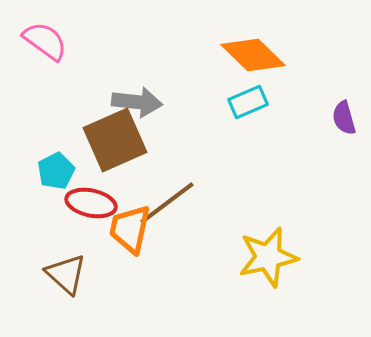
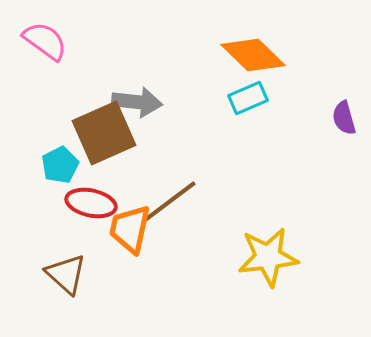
cyan rectangle: moved 4 px up
brown square: moved 11 px left, 7 px up
cyan pentagon: moved 4 px right, 6 px up
brown line: moved 2 px right, 1 px up
yellow star: rotated 6 degrees clockwise
